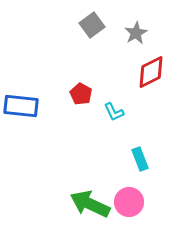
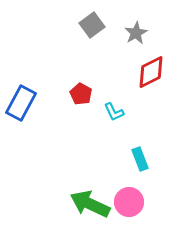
blue rectangle: moved 3 px up; rotated 68 degrees counterclockwise
